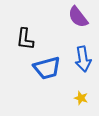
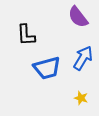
black L-shape: moved 1 px right, 4 px up; rotated 10 degrees counterclockwise
blue arrow: moved 1 px up; rotated 140 degrees counterclockwise
